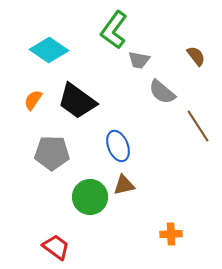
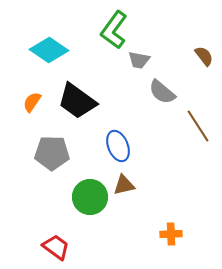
brown semicircle: moved 8 px right
orange semicircle: moved 1 px left, 2 px down
